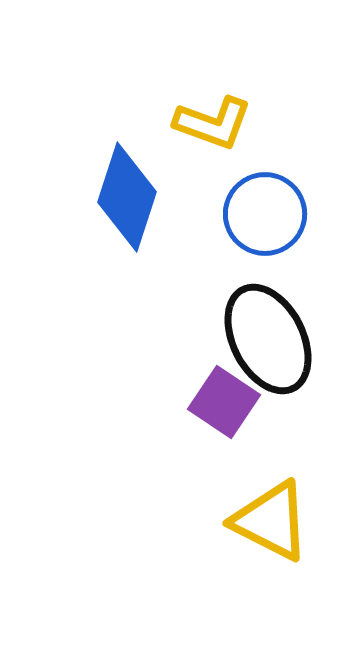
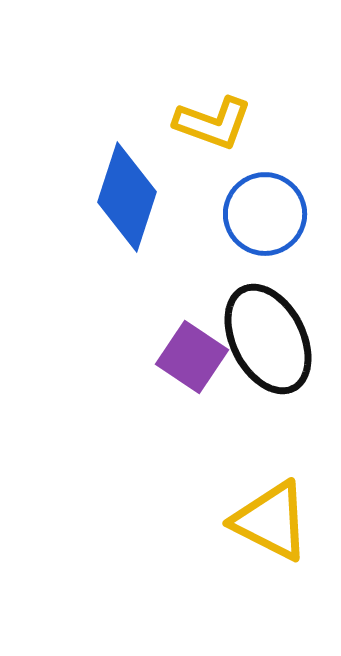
purple square: moved 32 px left, 45 px up
